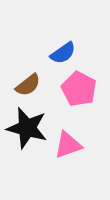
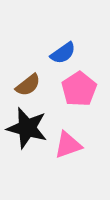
pink pentagon: rotated 12 degrees clockwise
